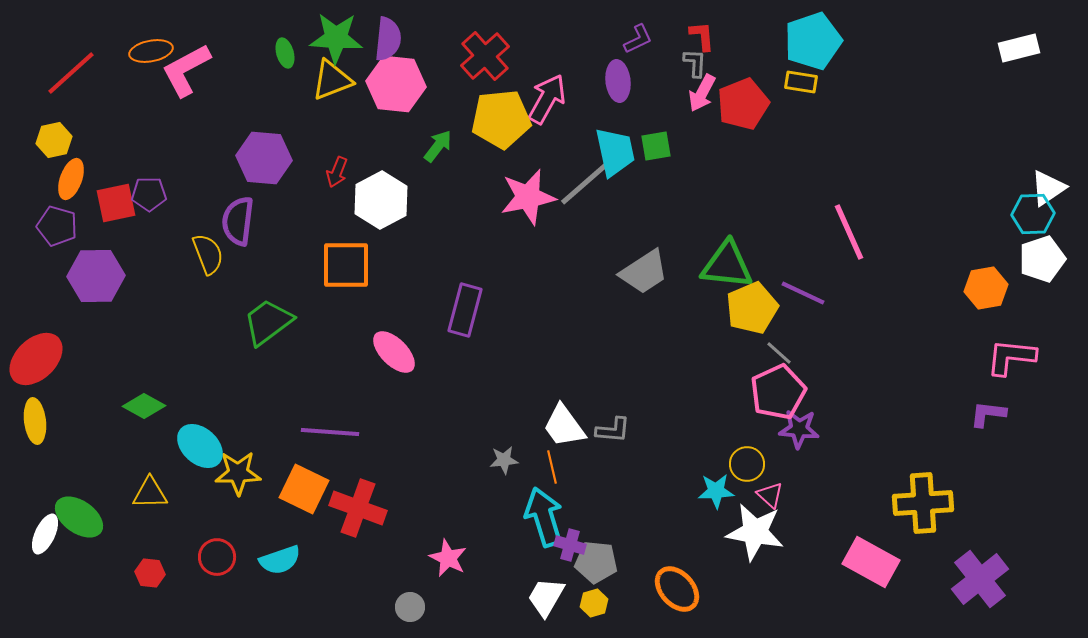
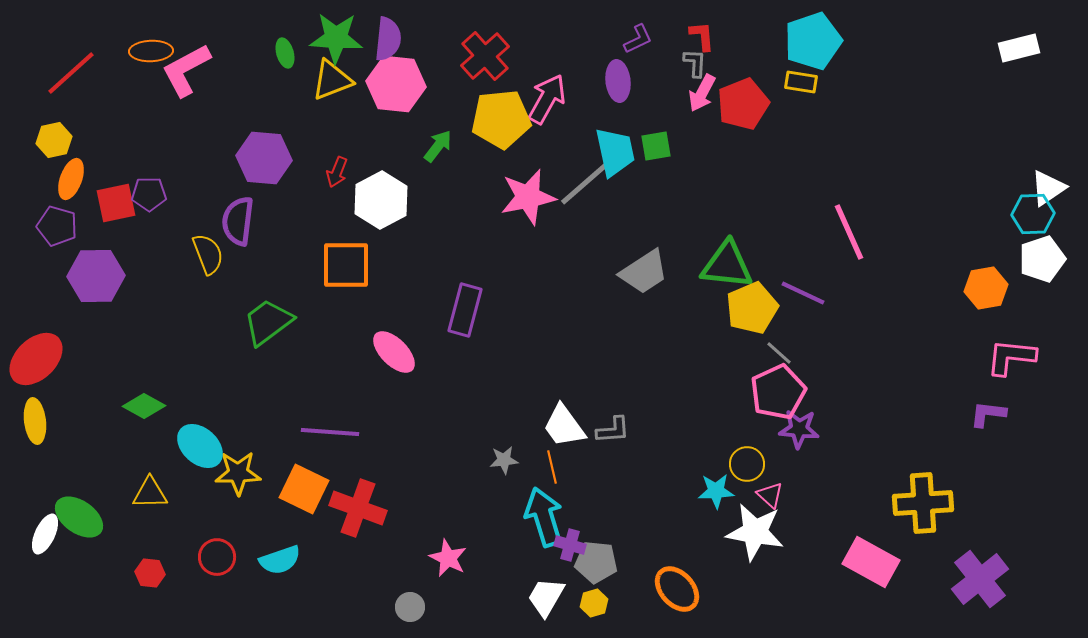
orange ellipse at (151, 51): rotated 9 degrees clockwise
gray L-shape at (613, 430): rotated 9 degrees counterclockwise
